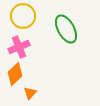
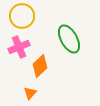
yellow circle: moved 1 px left
green ellipse: moved 3 px right, 10 px down
orange diamond: moved 25 px right, 8 px up
